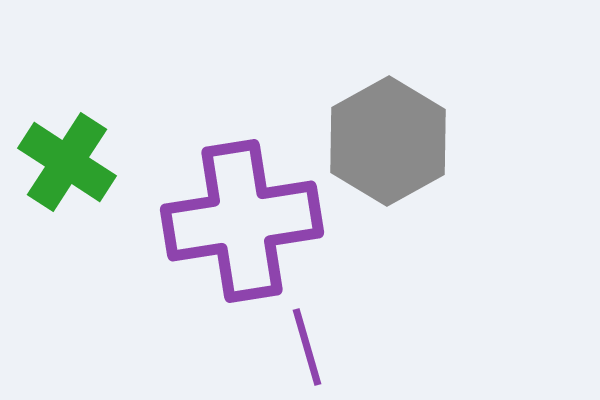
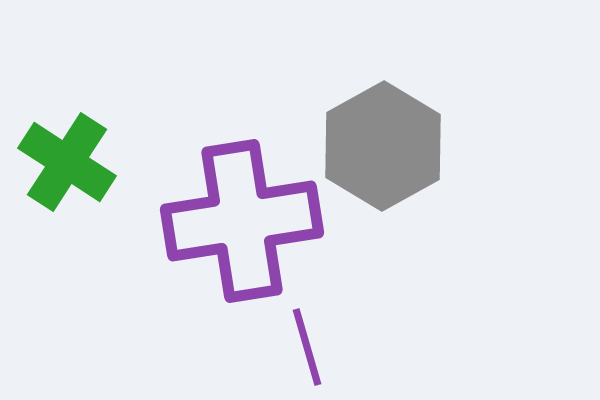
gray hexagon: moved 5 px left, 5 px down
